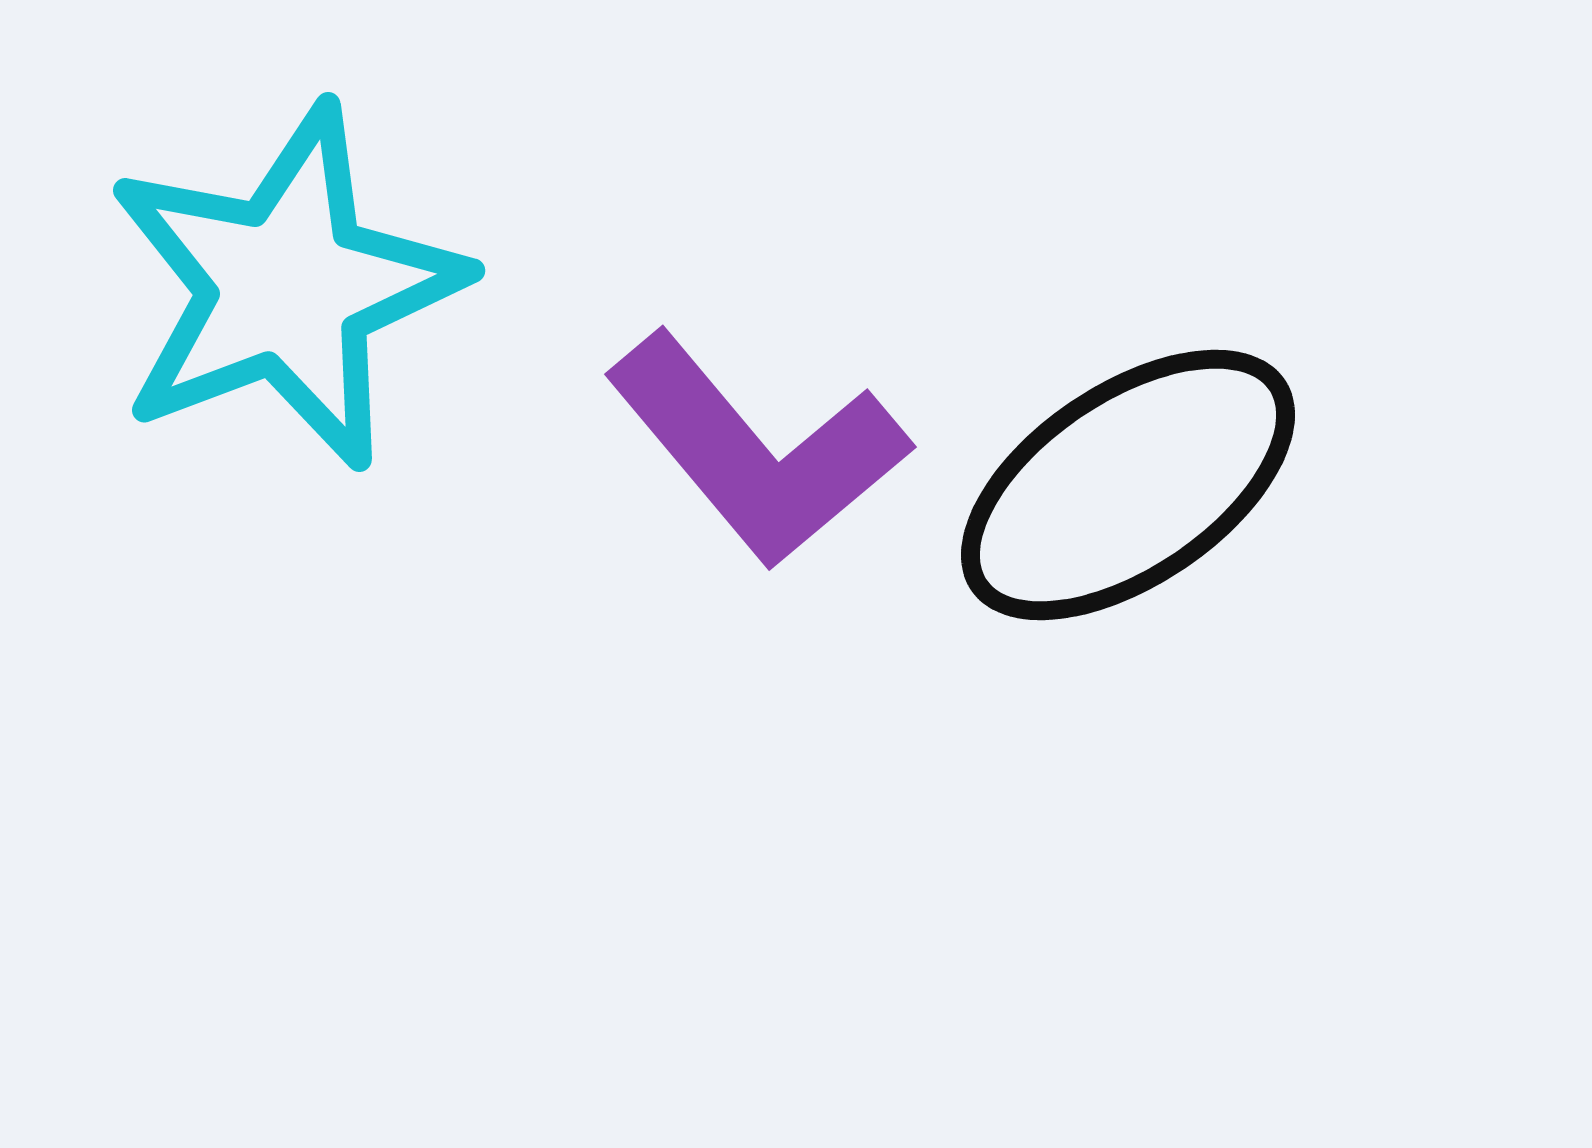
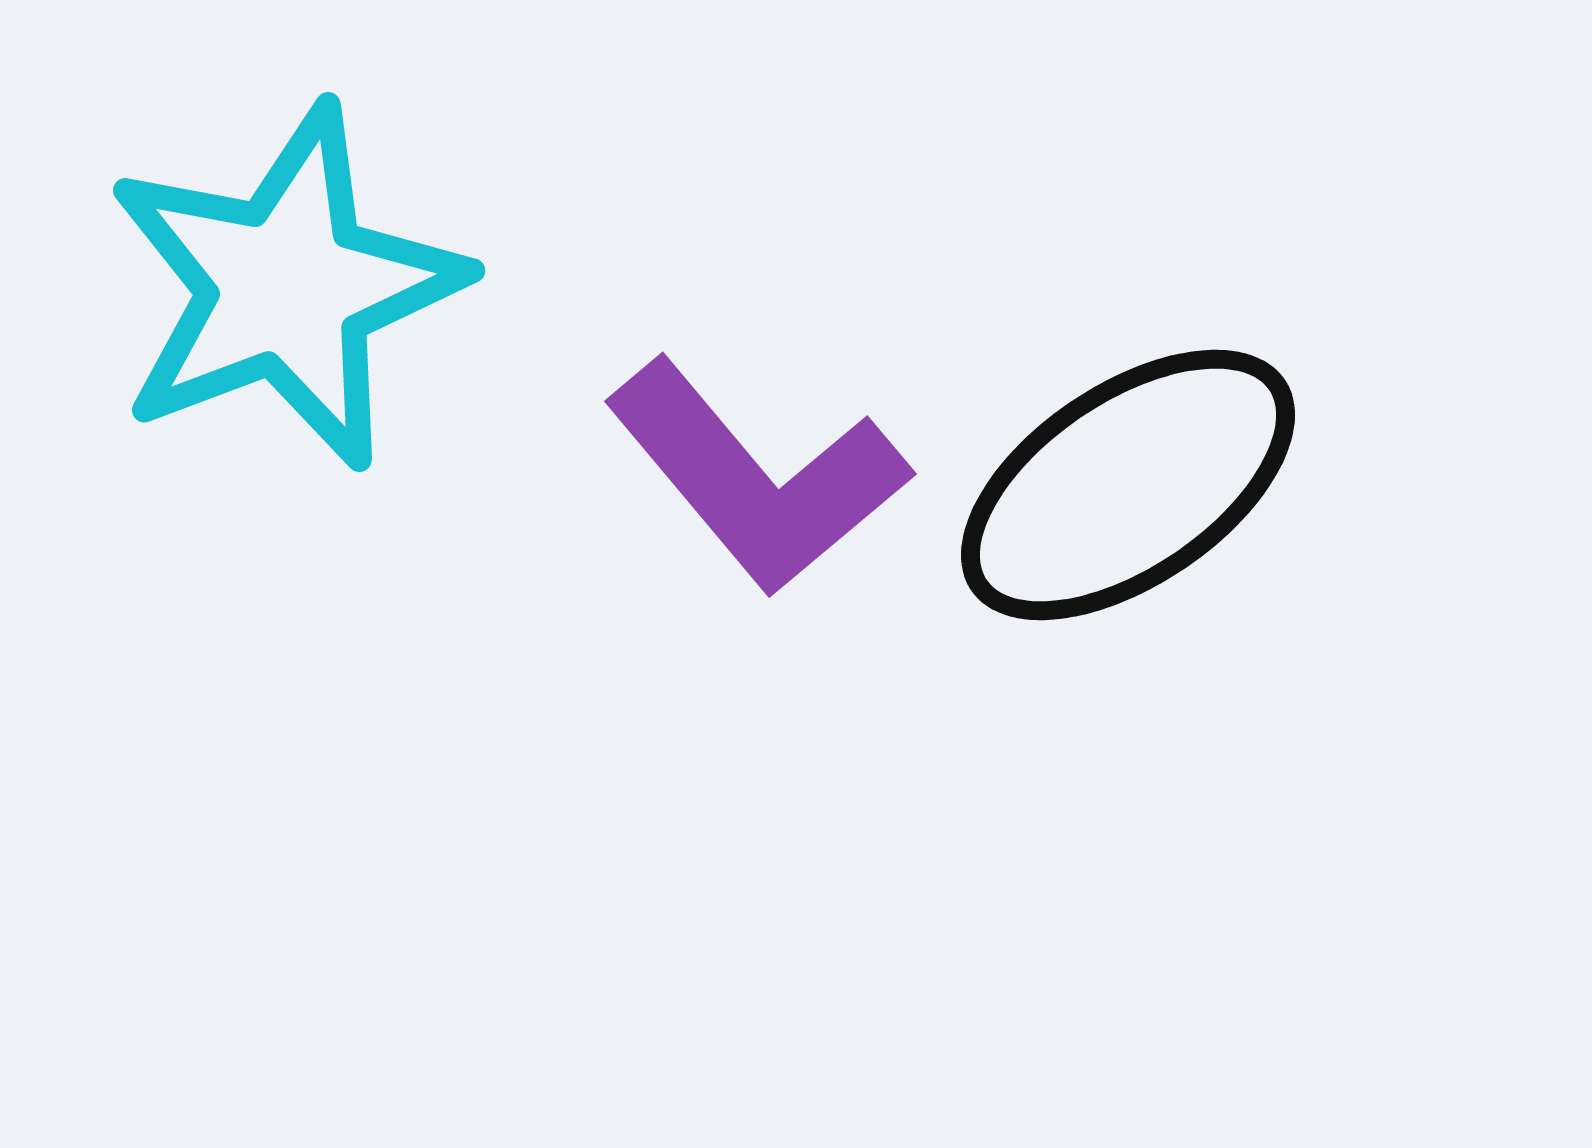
purple L-shape: moved 27 px down
